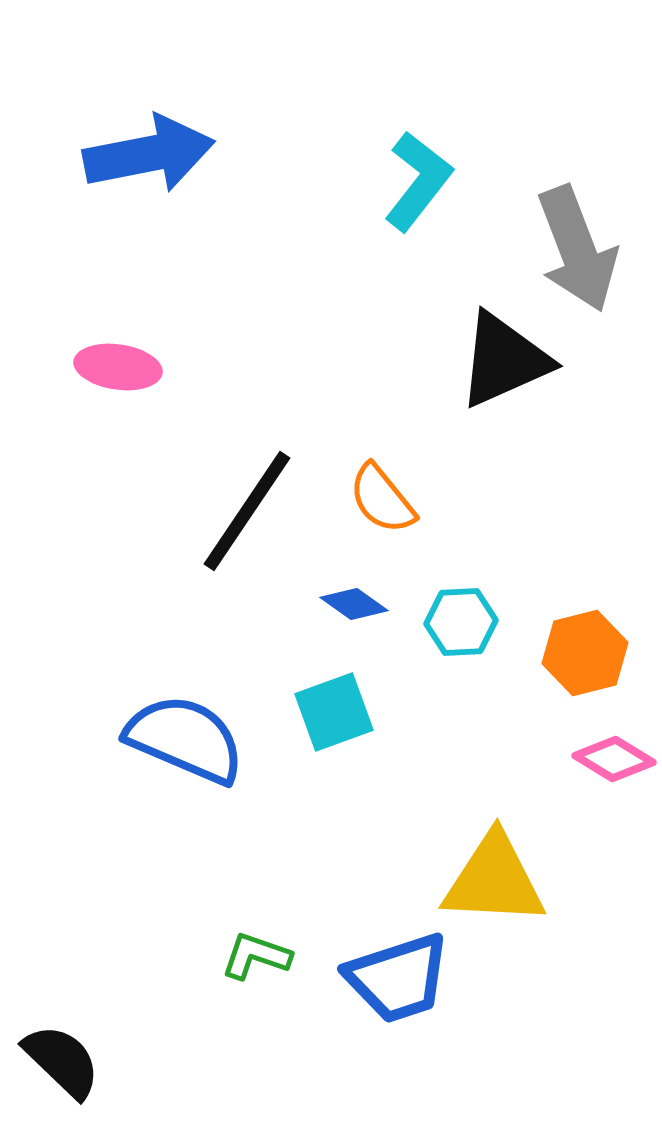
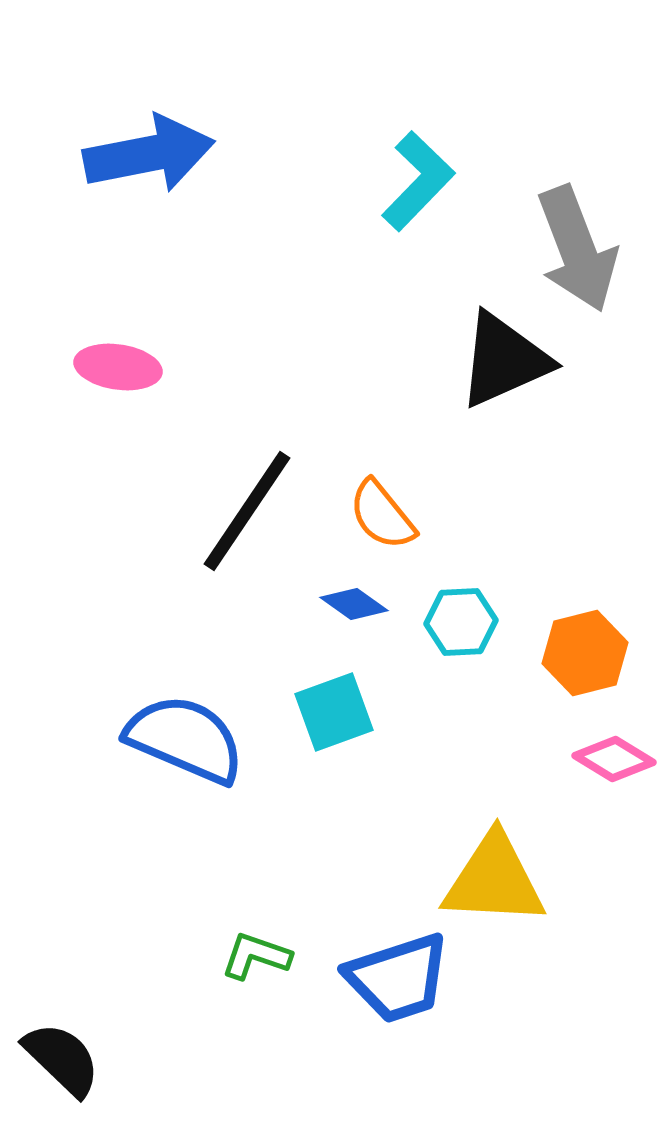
cyan L-shape: rotated 6 degrees clockwise
orange semicircle: moved 16 px down
black semicircle: moved 2 px up
